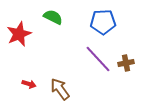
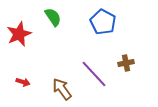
green semicircle: rotated 30 degrees clockwise
blue pentagon: rotated 30 degrees clockwise
purple line: moved 4 px left, 15 px down
red arrow: moved 6 px left, 2 px up
brown arrow: moved 2 px right
